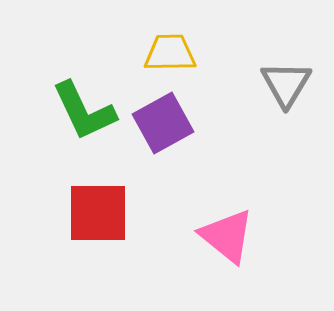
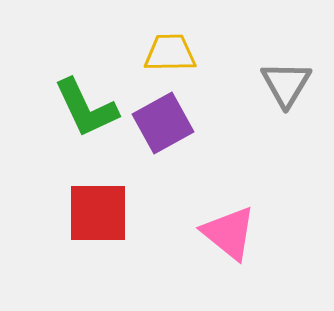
green L-shape: moved 2 px right, 3 px up
pink triangle: moved 2 px right, 3 px up
